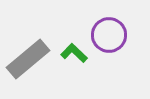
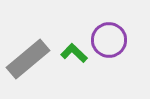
purple circle: moved 5 px down
